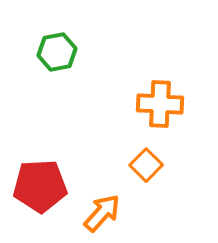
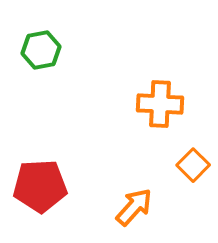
green hexagon: moved 16 px left, 2 px up
orange square: moved 47 px right
orange arrow: moved 32 px right, 6 px up
